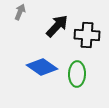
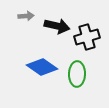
gray arrow: moved 6 px right, 4 px down; rotated 63 degrees clockwise
black arrow: rotated 60 degrees clockwise
black cross: moved 2 px down; rotated 20 degrees counterclockwise
